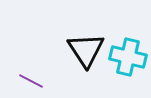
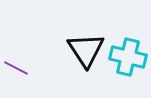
purple line: moved 15 px left, 13 px up
